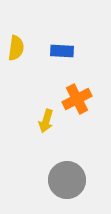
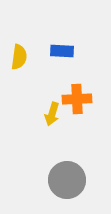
yellow semicircle: moved 3 px right, 9 px down
orange cross: rotated 24 degrees clockwise
yellow arrow: moved 6 px right, 7 px up
